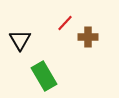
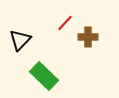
black triangle: rotated 15 degrees clockwise
green rectangle: rotated 16 degrees counterclockwise
